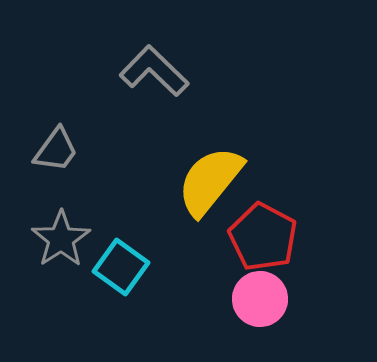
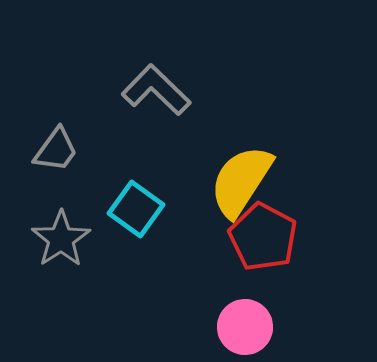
gray L-shape: moved 2 px right, 19 px down
yellow semicircle: moved 31 px right; rotated 6 degrees counterclockwise
cyan square: moved 15 px right, 58 px up
pink circle: moved 15 px left, 28 px down
